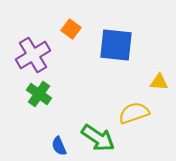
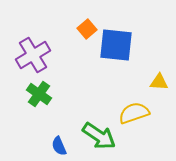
orange square: moved 16 px right; rotated 12 degrees clockwise
green arrow: moved 1 px right, 2 px up
